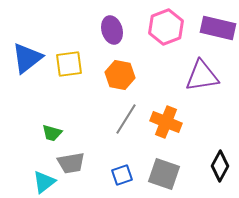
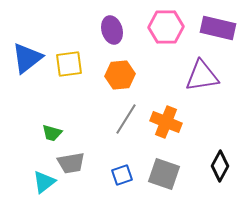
pink hexagon: rotated 20 degrees clockwise
orange hexagon: rotated 16 degrees counterclockwise
